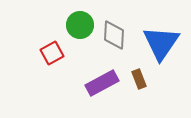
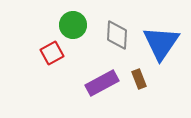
green circle: moved 7 px left
gray diamond: moved 3 px right
